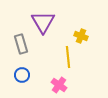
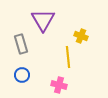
purple triangle: moved 2 px up
pink cross: rotated 21 degrees counterclockwise
